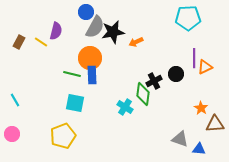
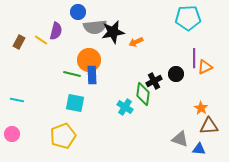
blue circle: moved 8 px left
gray semicircle: rotated 55 degrees clockwise
yellow line: moved 2 px up
orange circle: moved 1 px left, 2 px down
cyan line: moved 2 px right; rotated 48 degrees counterclockwise
brown triangle: moved 6 px left, 2 px down
